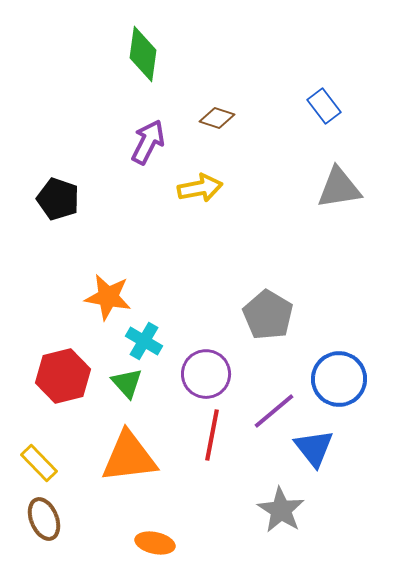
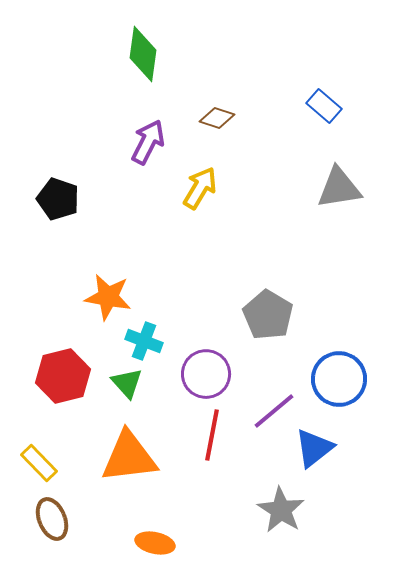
blue rectangle: rotated 12 degrees counterclockwise
yellow arrow: rotated 48 degrees counterclockwise
cyan cross: rotated 9 degrees counterclockwise
blue triangle: rotated 30 degrees clockwise
brown ellipse: moved 8 px right
